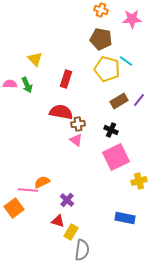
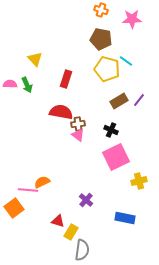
pink triangle: moved 2 px right, 5 px up
purple cross: moved 19 px right
